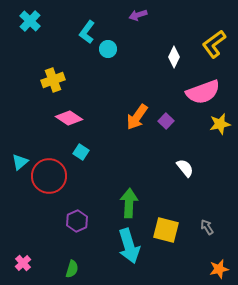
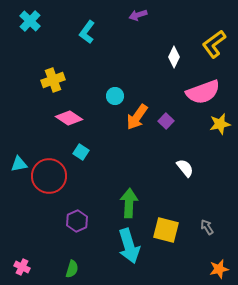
cyan circle: moved 7 px right, 47 px down
cyan triangle: moved 1 px left, 2 px down; rotated 30 degrees clockwise
pink cross: moved 1 px left, 4 px down; rotated 21 degrees counterclockwise
